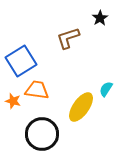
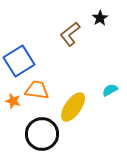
brown L-shape: moved 2 px right, 4 px up; rotated 20 degrees counterclockwise
blue square: moved 2 px left
cyan semicircle: moved 4 px right, 1 px down; rotated 28 degrees clockwise
yellow ellipse: moved 8 px left
